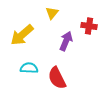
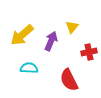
yellow triangle: moved 20 px right, 14 px down
red cross: moved 26 px down; rotated 21 degrees counterclockwise
purple arrow: moved 15 px left
red semicircle: moved 12 px right, 2 px down
